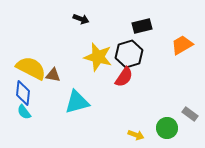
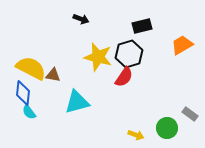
cyan semicircle: moved 5 px right
